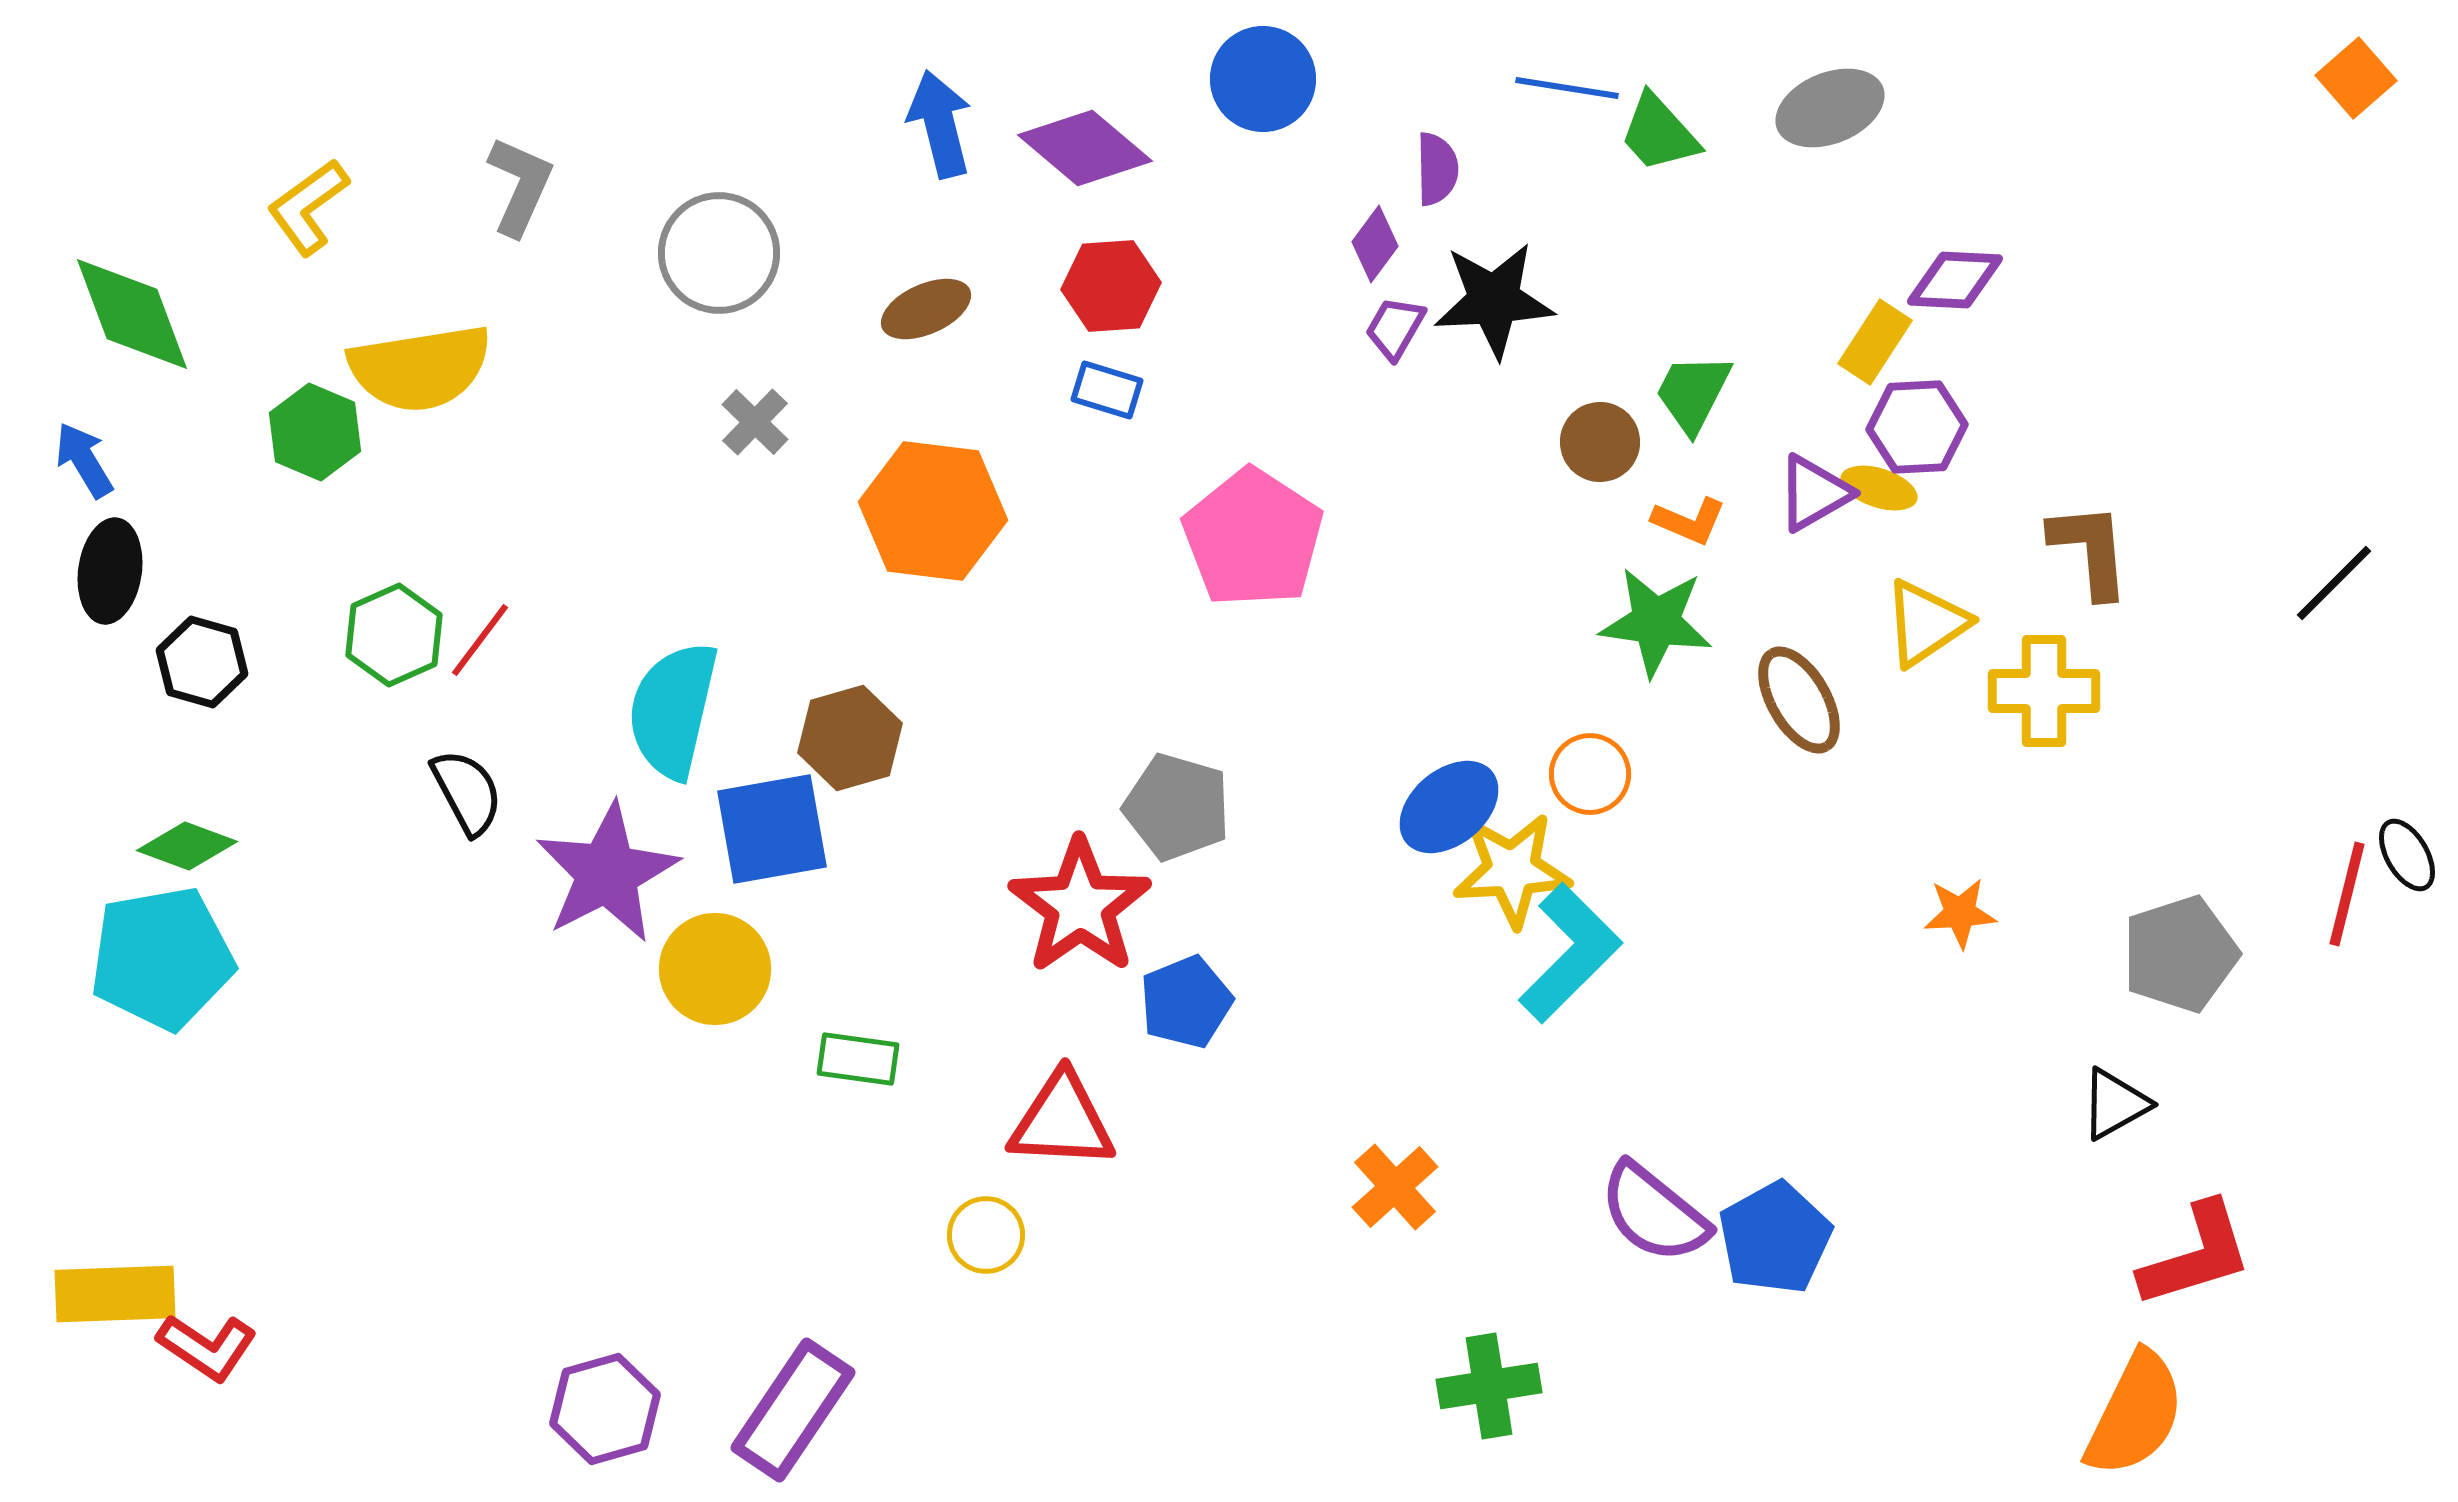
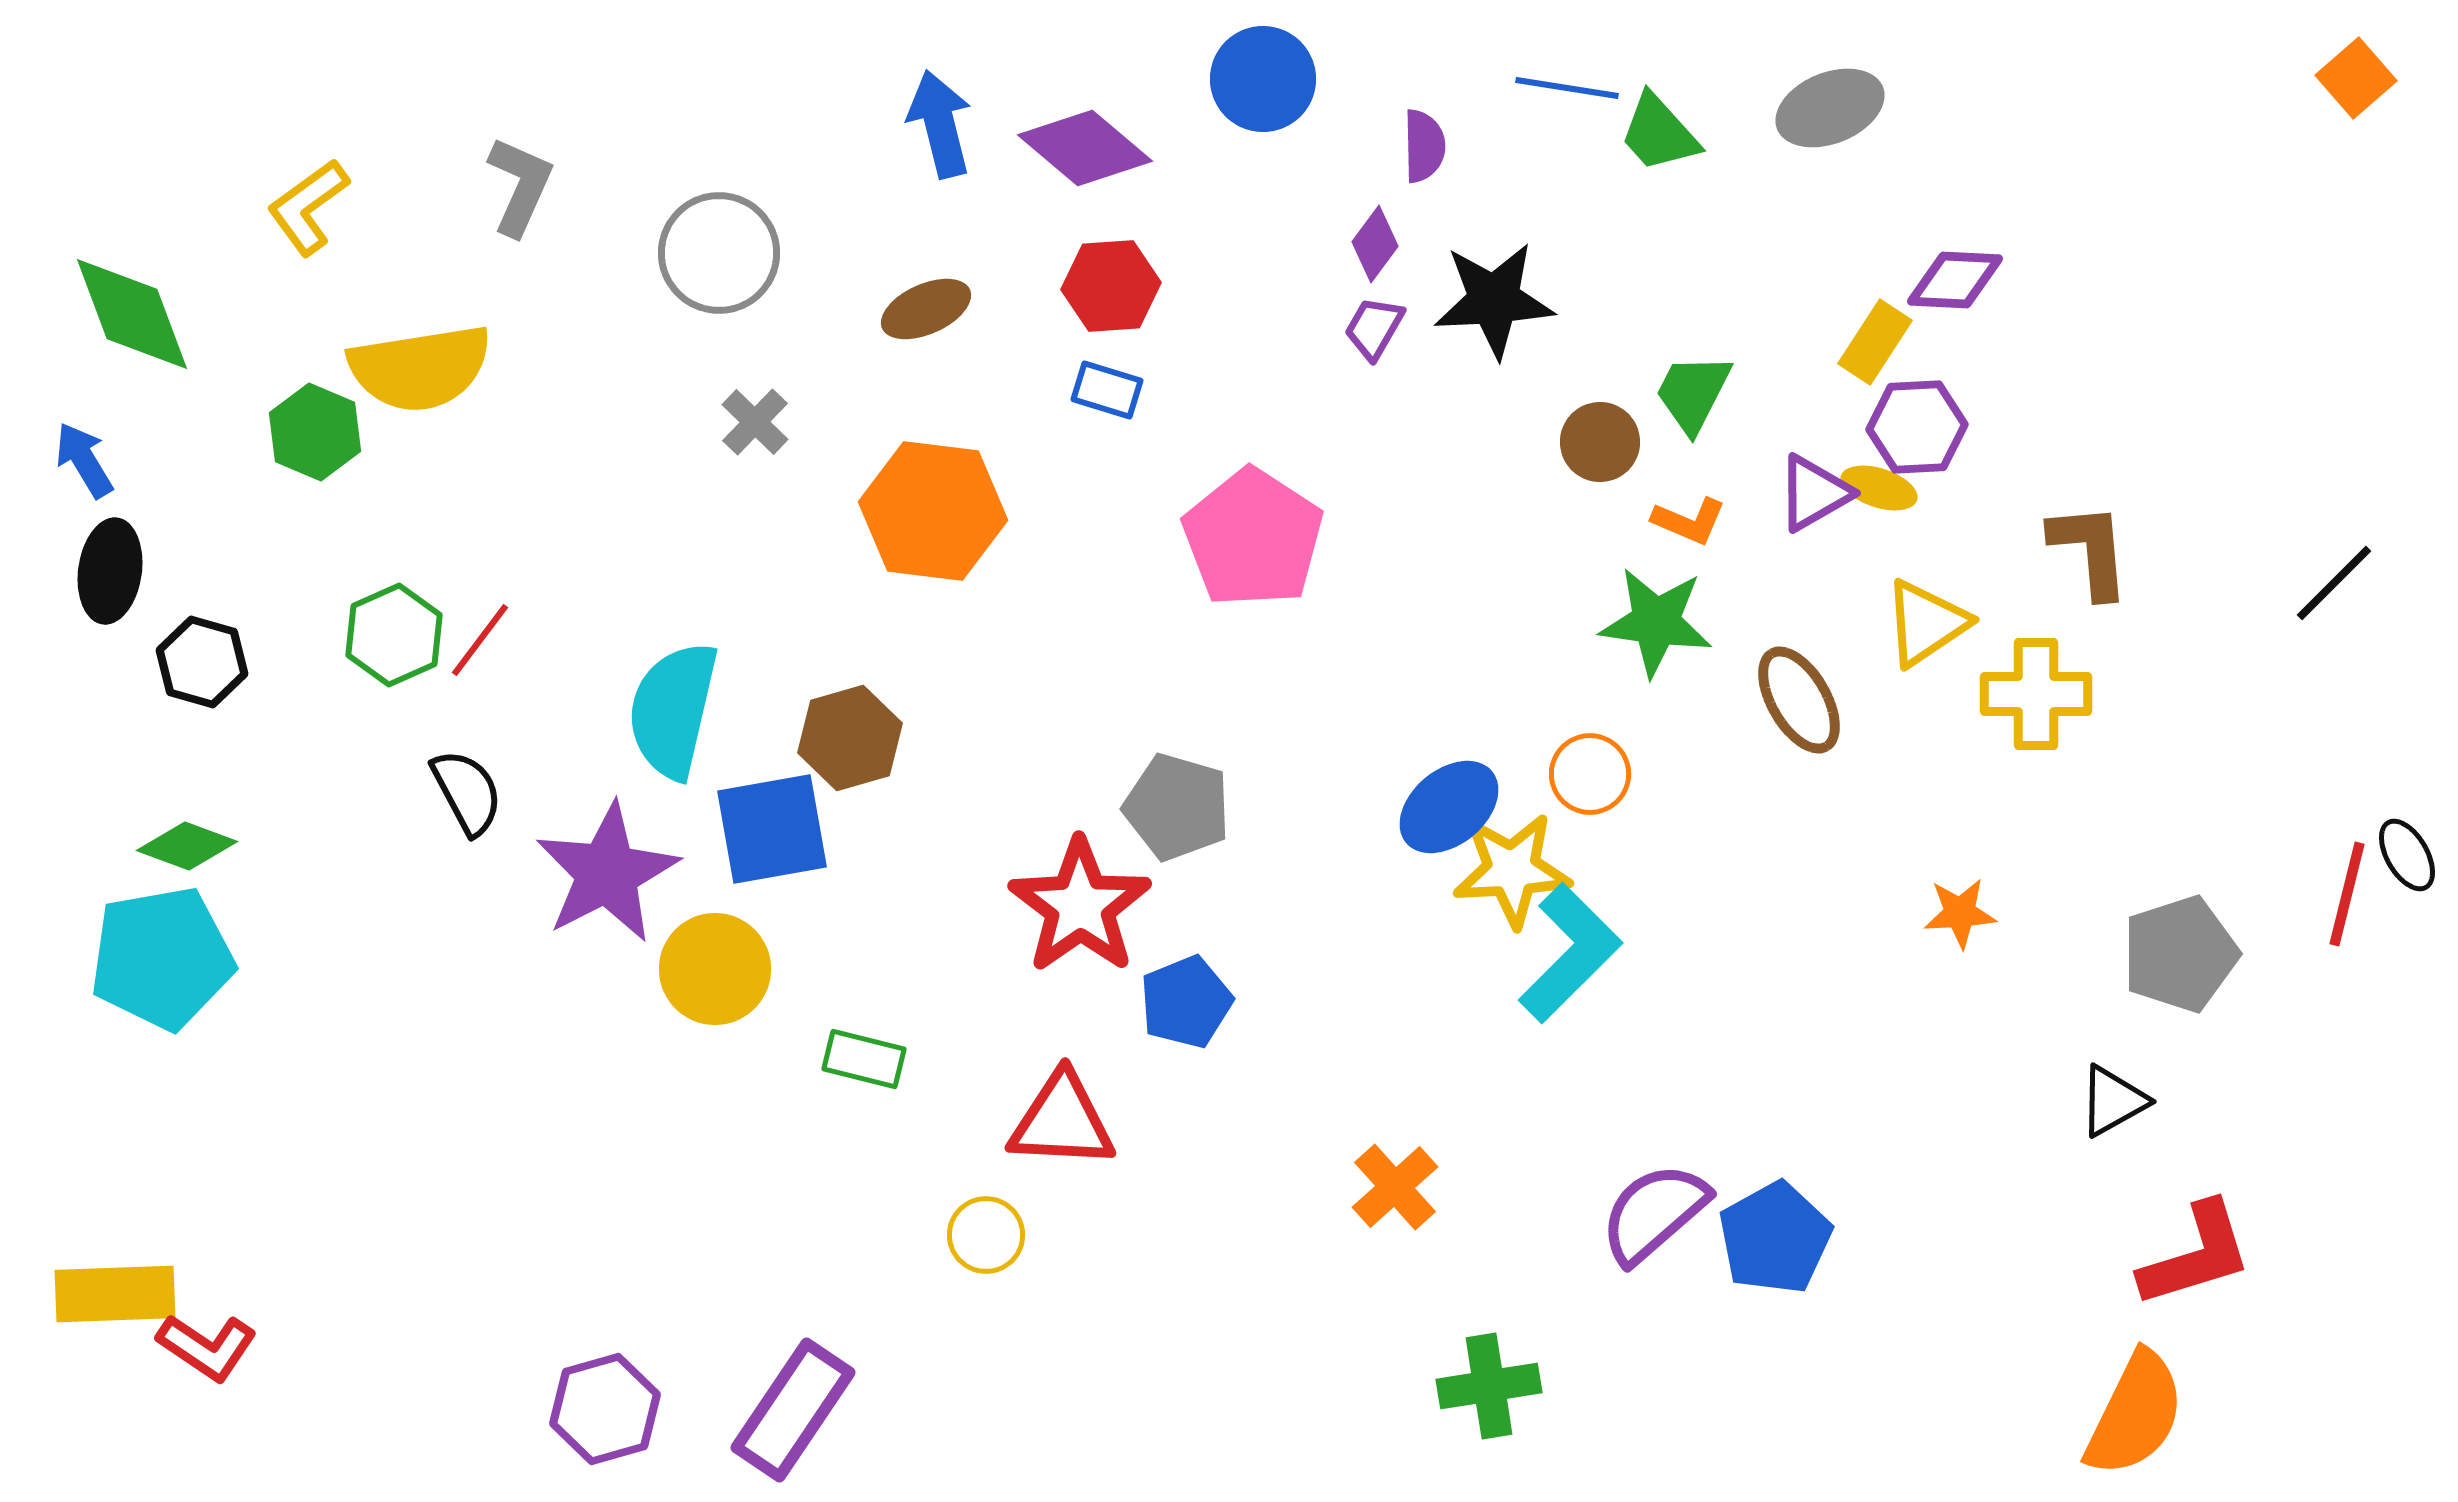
purple semicircle at (1437, 169): moved 13 px left, 23 px up
purple trapezoid at (1395, 328): moved 21 px left
yellow cross at (2044, 691): moved 8 px left, 3 px down
green rectangle at (858, 1059): moved 6 px right; rotated 6 degrees clockwise
black triangle at (2115, 1104): moved 2 px left, 3 px up
purple semicircle at (1654, 1213): rotated 100 degrees clockwise
